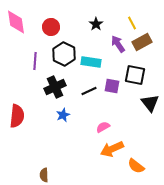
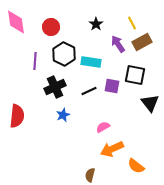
brown semicircle: moved 46 px right; rotated 16 degrees clockwise
